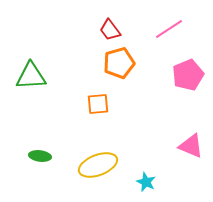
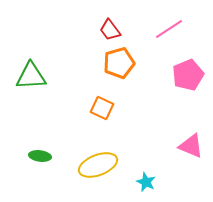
orange square: moved 4 px right, 4 px down; rotated 30 degrees clockwise
